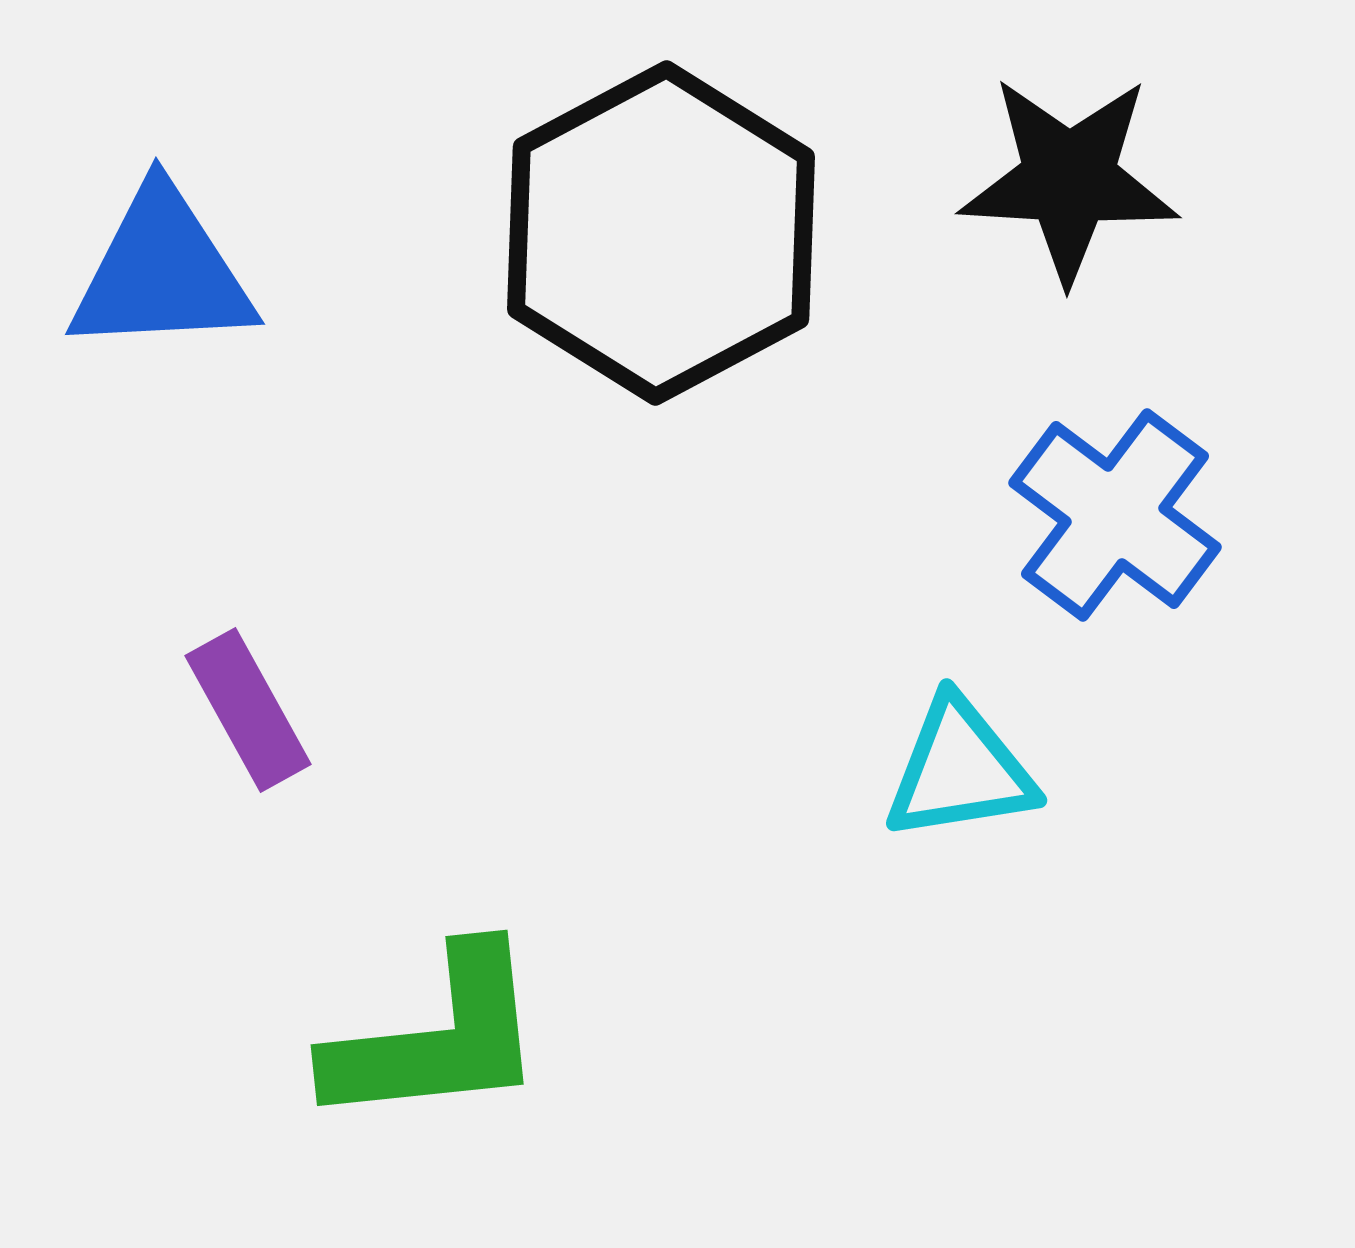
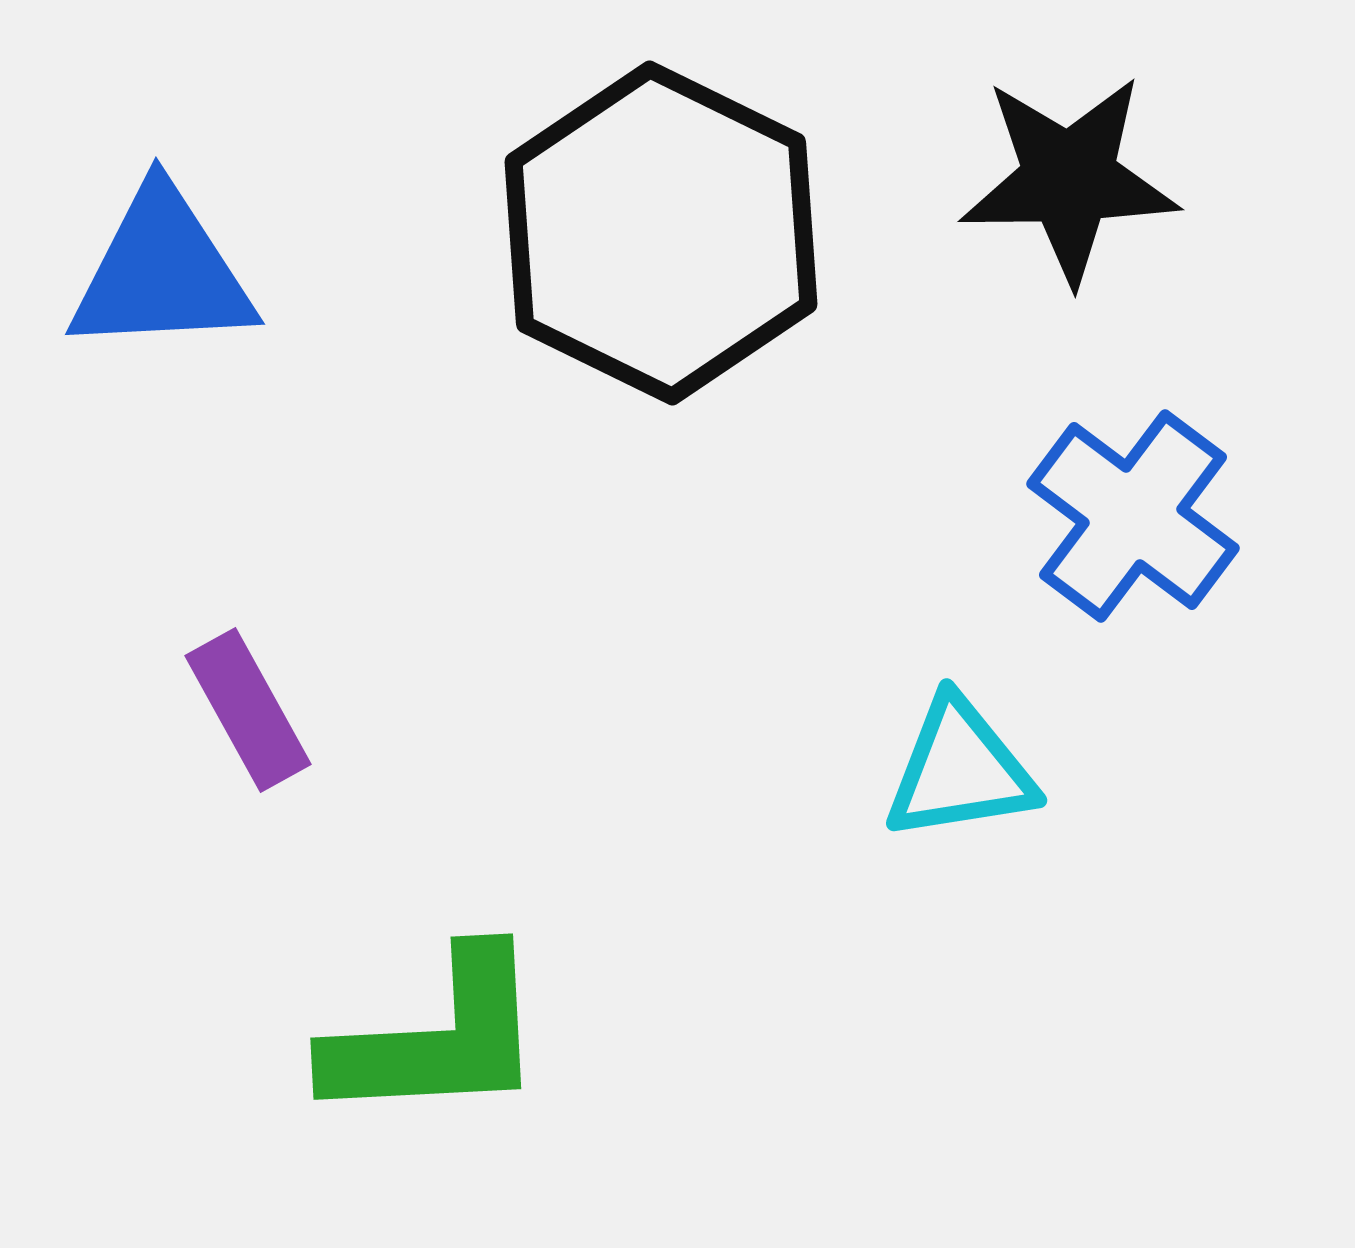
black star: rotated 4 degrees counterclockwise
black hexagon: rotated 6 degrees counterclockwise
blue cross: moved 18 px right, 1 px down
green L-shape: rotated 3 degrees clockwise
